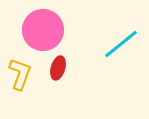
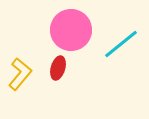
pink circle: moved 28 px right
yellow L-shape: rotated 20 degrees clockwise
